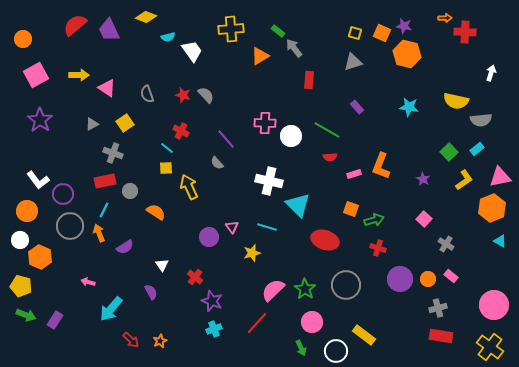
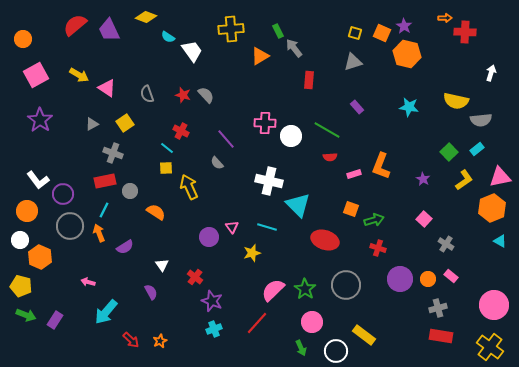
purple star at (404, 26): rotated 21 degrees clockwise
green rectangle at (278, 31): rotated 24 degrees clockwise
cyan semicircle at (168, 37): rotated 48 degrees clockwise
yellow arrow at (79, 75): rotated 30 degrees clockwise
cyan arrow at (111, 309): moved 5 px left, 3 px down
